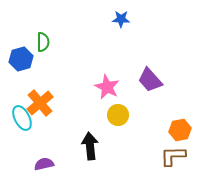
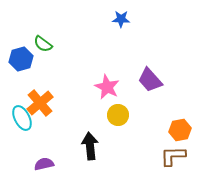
green semicircle: moved 2 px down; rotated 126 degrees clockwise
